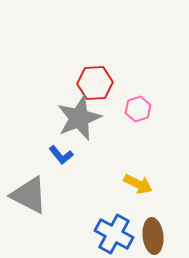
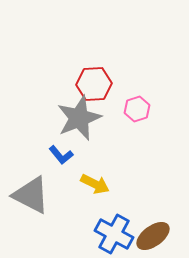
red hexagon: moved 1 px left, 1 px down
pink hexagon: moved 1 px left
yellow arrow: moved 43 px left
gray triangle: moved 2 px right
brown ellipse: rotated 60 degrees clockwise
